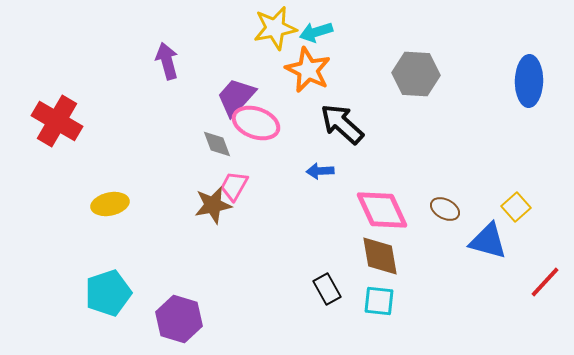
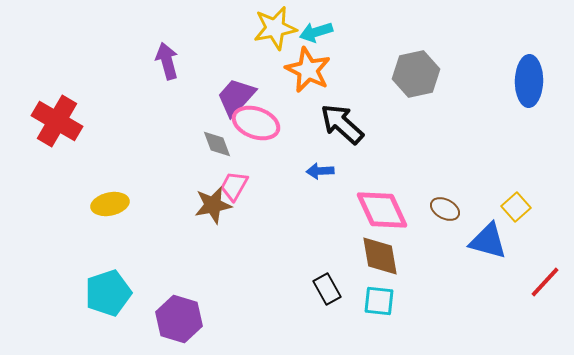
gray hexagon: rotated 15 degrees counterclockwise
